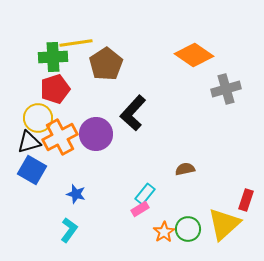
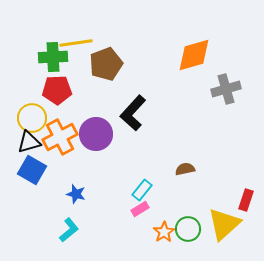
orange diamond: rotated 51 degrees counterclockwise
brown pentagon: rotated 12 degrees clockwise
red pentagon: moved 2 px right, 1 px down; rotated 16 degrees clockwise
yellow circle: moved 6 px left
cyan rectangle: moved 3 px left, 4 px up
cyan L-shape: rotated 15 degrees clockwise
